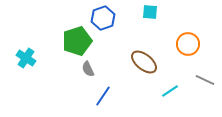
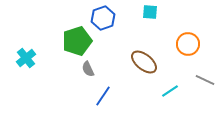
cyan cross: rotated 18 degrees clockwise
